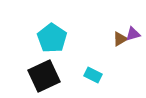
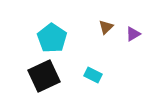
purple triangle: rotated 14 degrees counterclockwise
brown triangle: moved 14 px left, 12 px up; rotated 14 degrees counterclockwise
